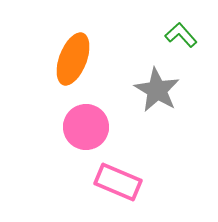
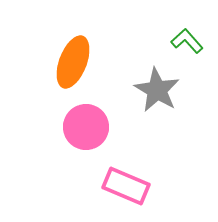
green L-shape: moved 6 px right, 6 px down
orange ellipse: moved 3 px down
pink rectangle: moved 8 px right, 4 px down
